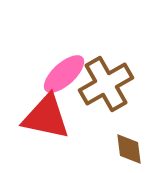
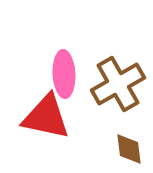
pink ellipse: rotated 51 degrees counterclockwise
brown cross: moved 12 px right
